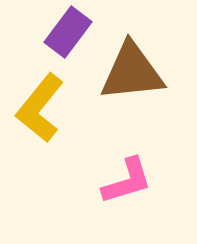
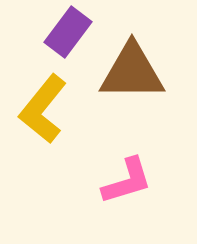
brown triangle: rotated 6 degrees clockwise
yellow L-shape: moved 3 px right, 1 px down
